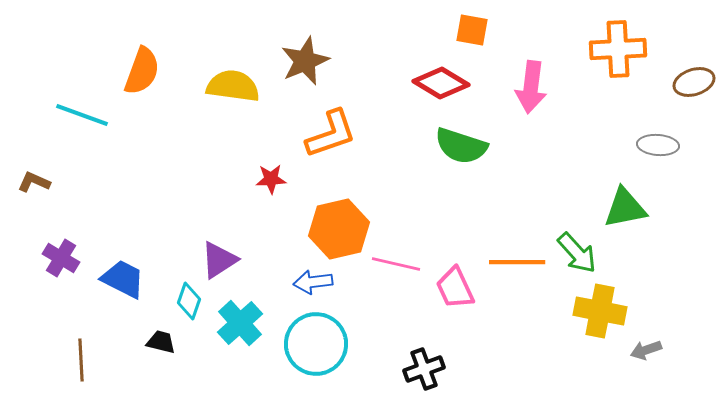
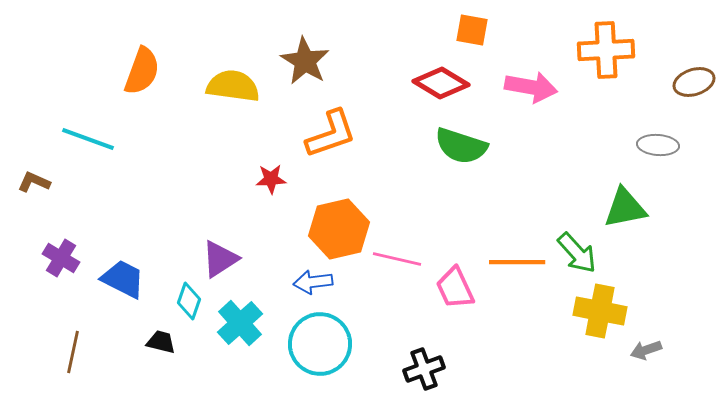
orange cross: moved 12 px left, 1 px down
brown star: rotated 18 degrees counterclockwise
pink arrow: rotated 87 degrees counterclockwise
cyan line: moved 6 px right, 24 px down
purple triangle: moved 1 px right, 1 px up
pink line: moved 1 px right, 5 px up
cyan circle: moved 4 px right
brown line: moved 8 px left, 8 px up; rotated 15 degrees clockwise
